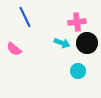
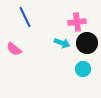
cyan circle: moved 5 px right, 2 px up
